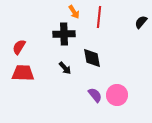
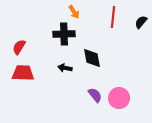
red line: moved 14 px right
black arrow: rotated 144 degrees clockwise
pink circle: moved 2 px right, 3 px down
